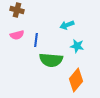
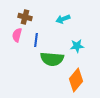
brown cross: moved 8 px right, 7 px down
cyan arrow: moved 4 px left, 6 px up
pink semicircle: rotated 120 degrees clockwise
cyan star: rotated 16 degrees counterclockwise
green semicircle: moved 1 px right, 1 px up
